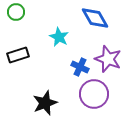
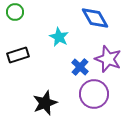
green circle: moved 1 px left
blue cross: rotated 18 degrees clockwise
